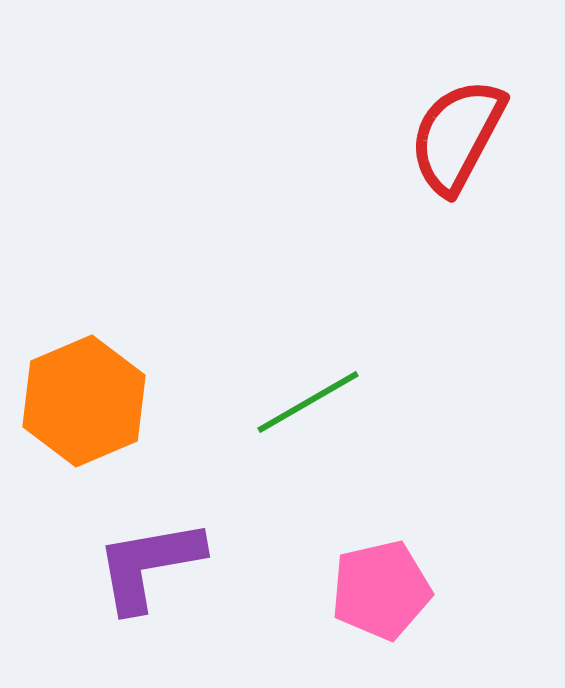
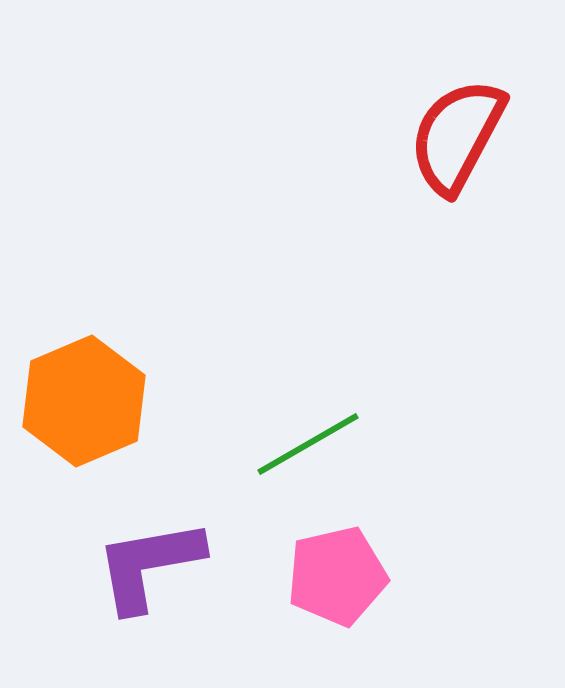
green line: moved 42 px down
pink pentagon: moved 44 px left, 14 px up
